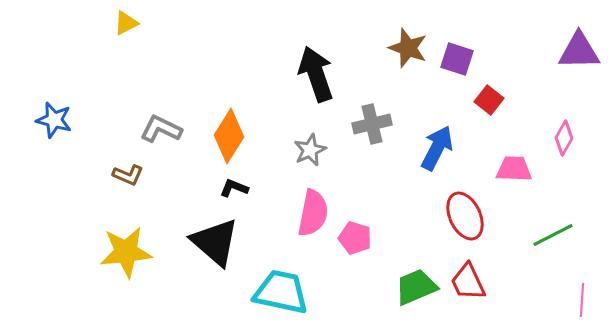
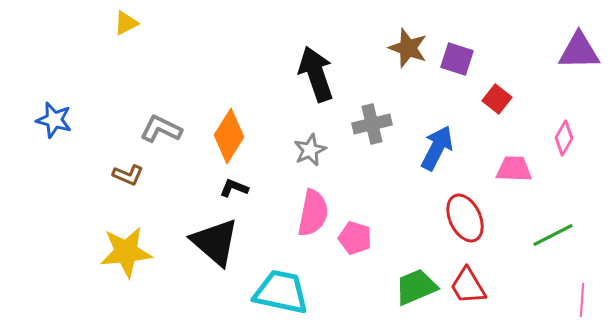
red square: moved 8 px right, 1 px up
red ellipse: moved 2 px down
red trapezoid: moved 4 px down; rotated 6 degrees counterclockwise
